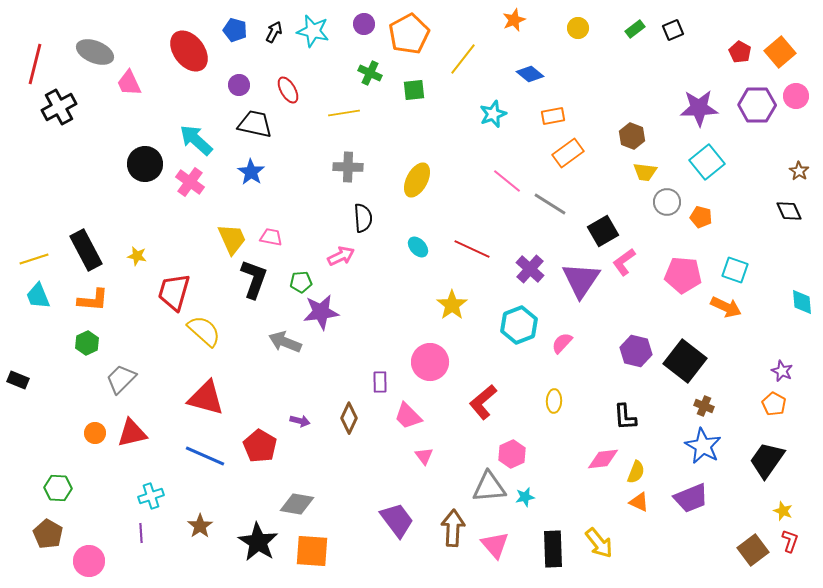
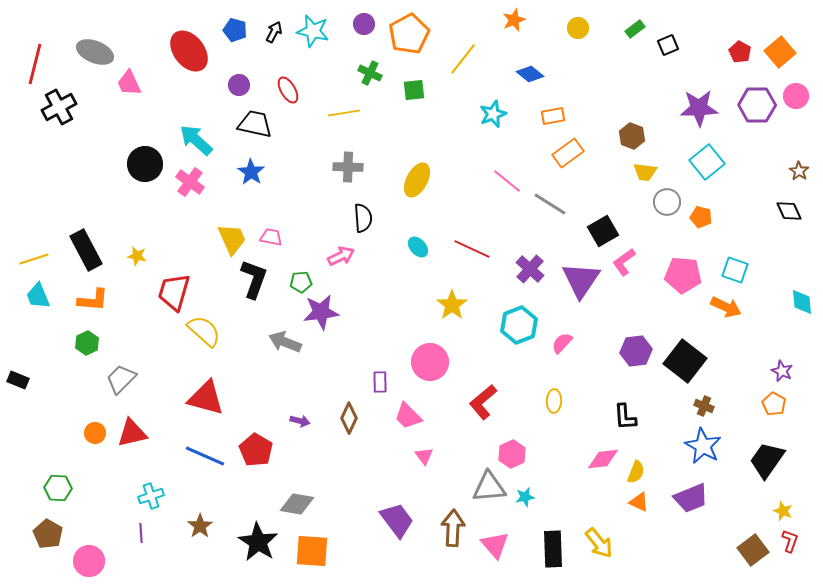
black square at (673, 30): moved 5 px left, 15 px down
purple hexagon at (636, 351): rotated 20 degrees counterclockwise
red pentagon at (260, 446): moved 4 px left, 4 px down
